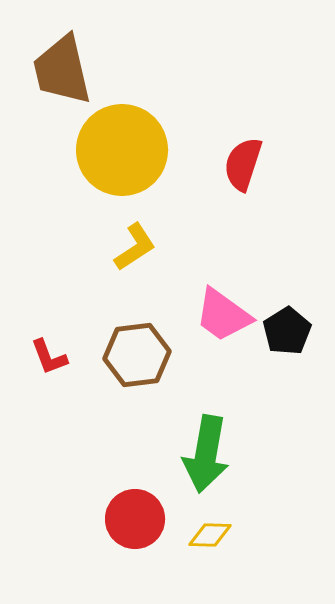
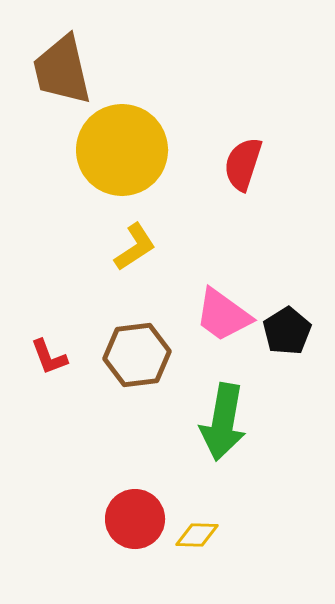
green arrow: moved 17 px right, 32 px up
yellow diamond: moved 13 px left
